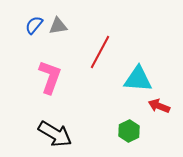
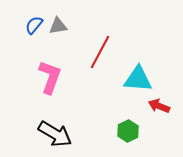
green hexagon: moved 1 px left
